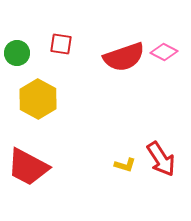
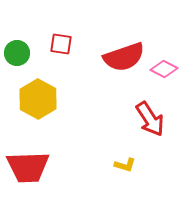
pink diamond: moved 17 px down
red arrow: moved 11 px left, 40 px up
red trapezoid: rotated 30 degrees counterclockwise
